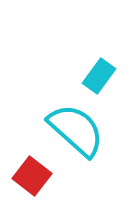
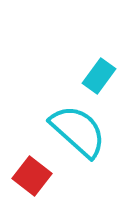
cyan semicircle: moved 2 px right, 1 px down
